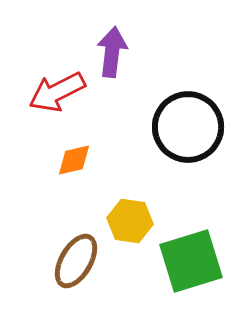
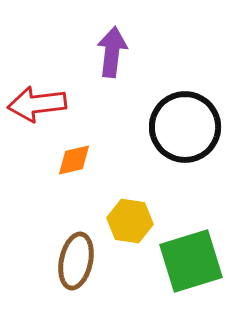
red arrow: moved 20 px left, 12 px down; rotated 20 degrees clockwise
black circle: moved 3 px left
brown ellipse: rotated 18 degrees counterclockwise
